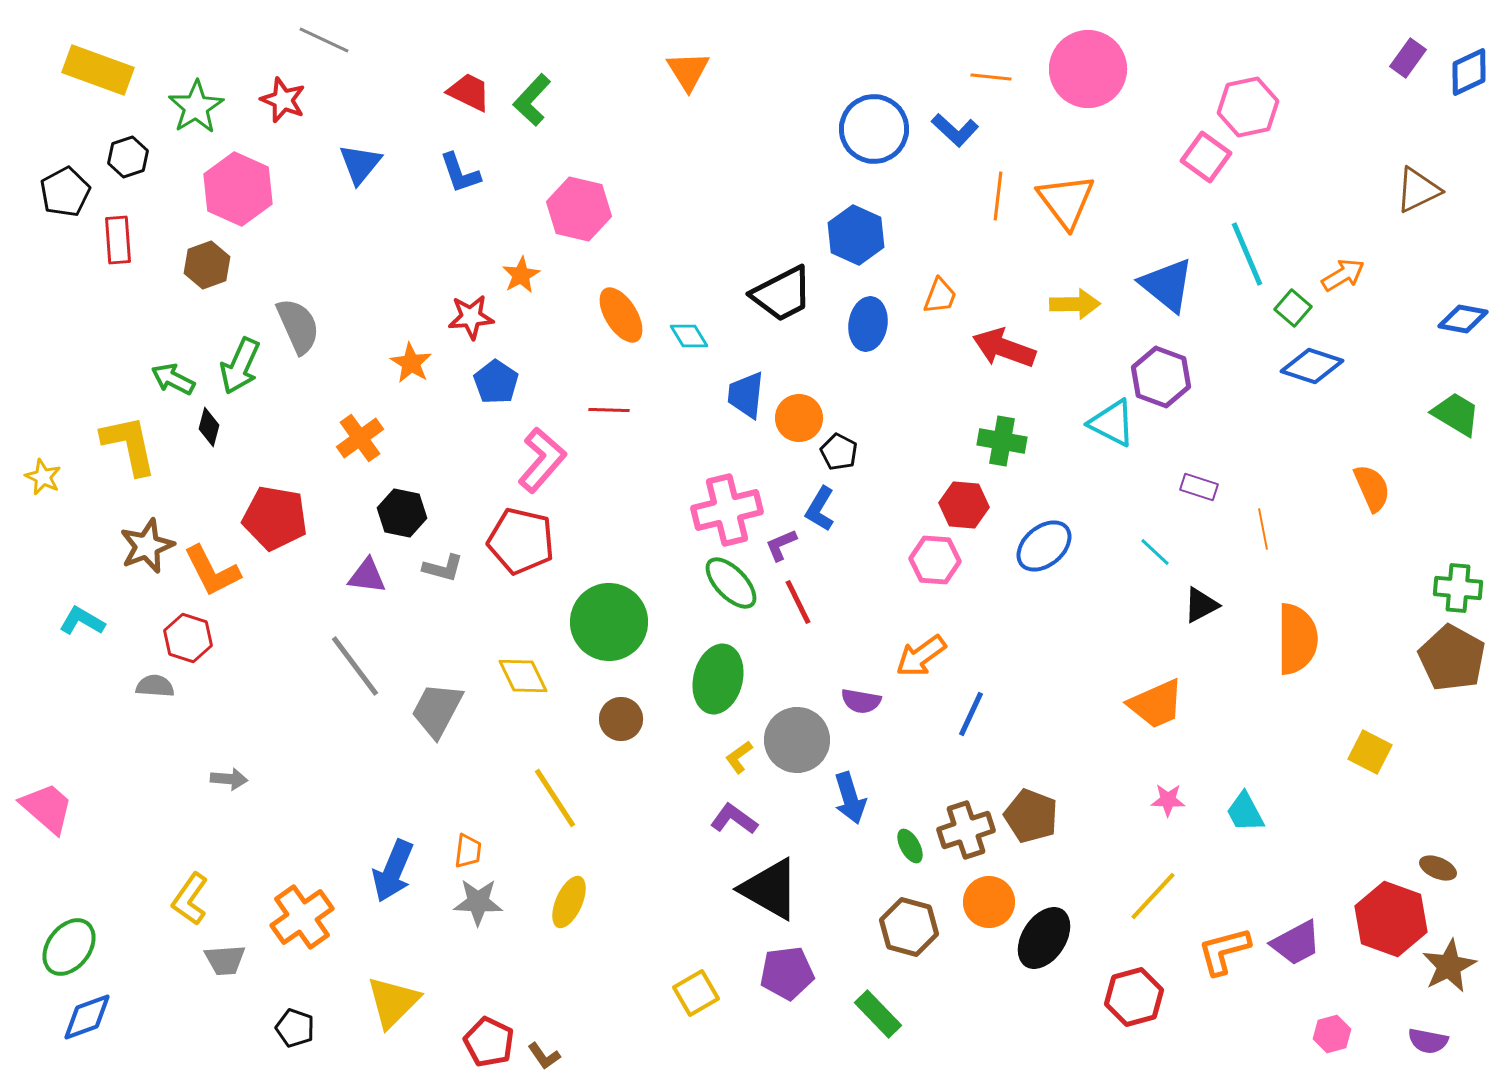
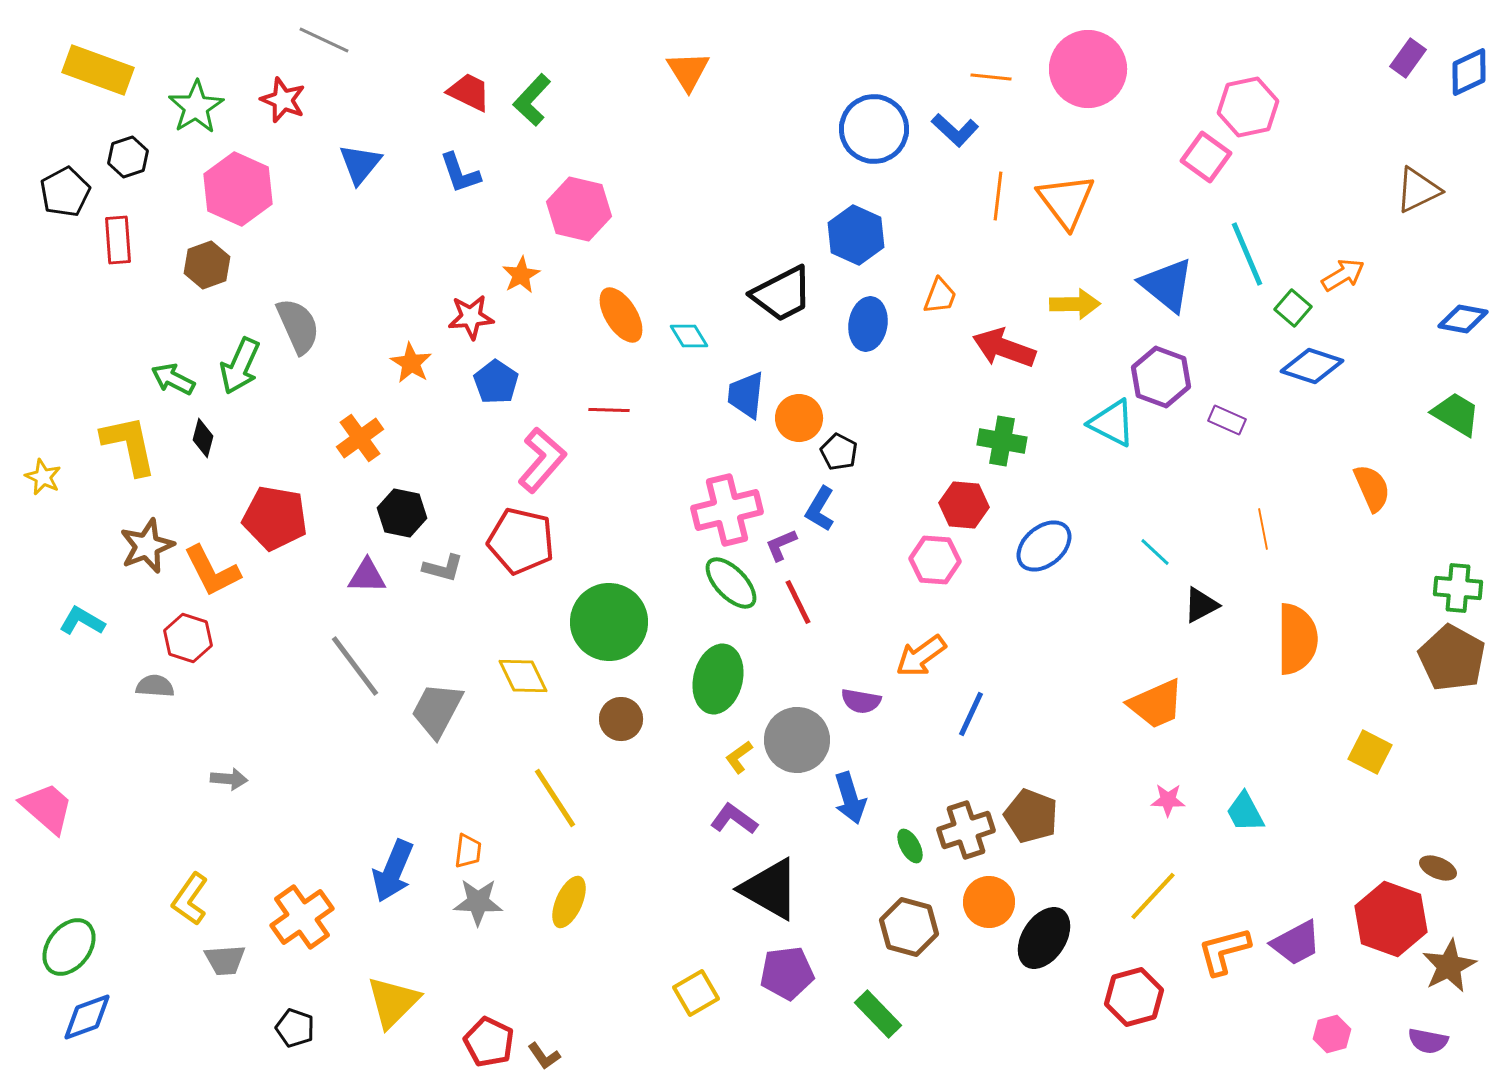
black diamond at (209, 427): moved 6 px left, 11 px down
purple rectangle at (1199, 487): moved 28 px right, 67 px up; rotated 6 degrees clockwise
purple triangle at (367, 576): rotated 6 degrees counterclockwise
